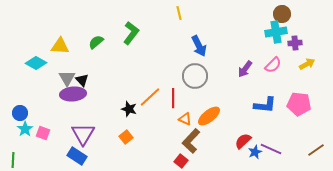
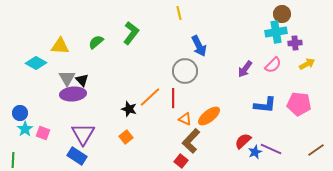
gray circle: moved 10 px left, 5 px up
